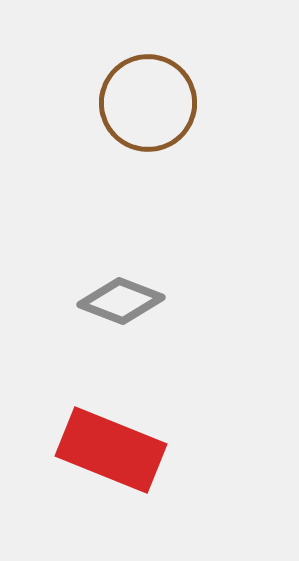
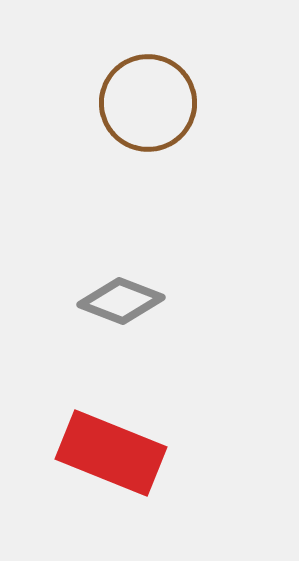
red rectangle: moved 3 px down
